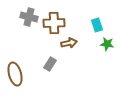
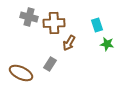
brown arrow: rotated 133 degrees clockwise
brown ellipse: moved 6 px right, 1 px up; rotated 50 degrees counterclockwise
